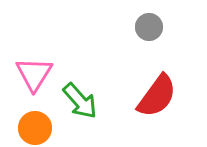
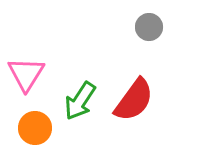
pink triangle: moved 8 px left
red semicircle: moved 23 px left, 4 px down
green arrow: rotated 75 degrees clockwise
